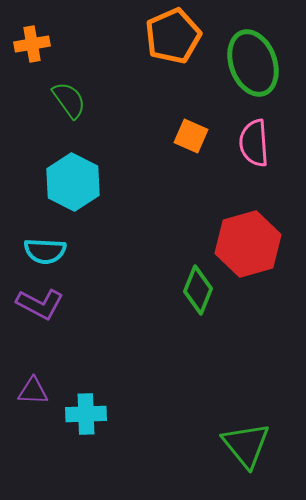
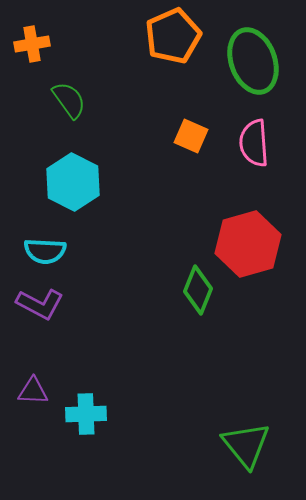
green ellipse: moved 2 px up
